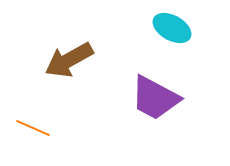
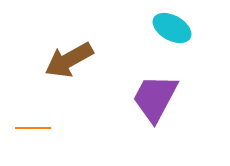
purple trapezoid: rotated 90 degrees clockwise
orange line: rotated 24 degrees counterclockwise
